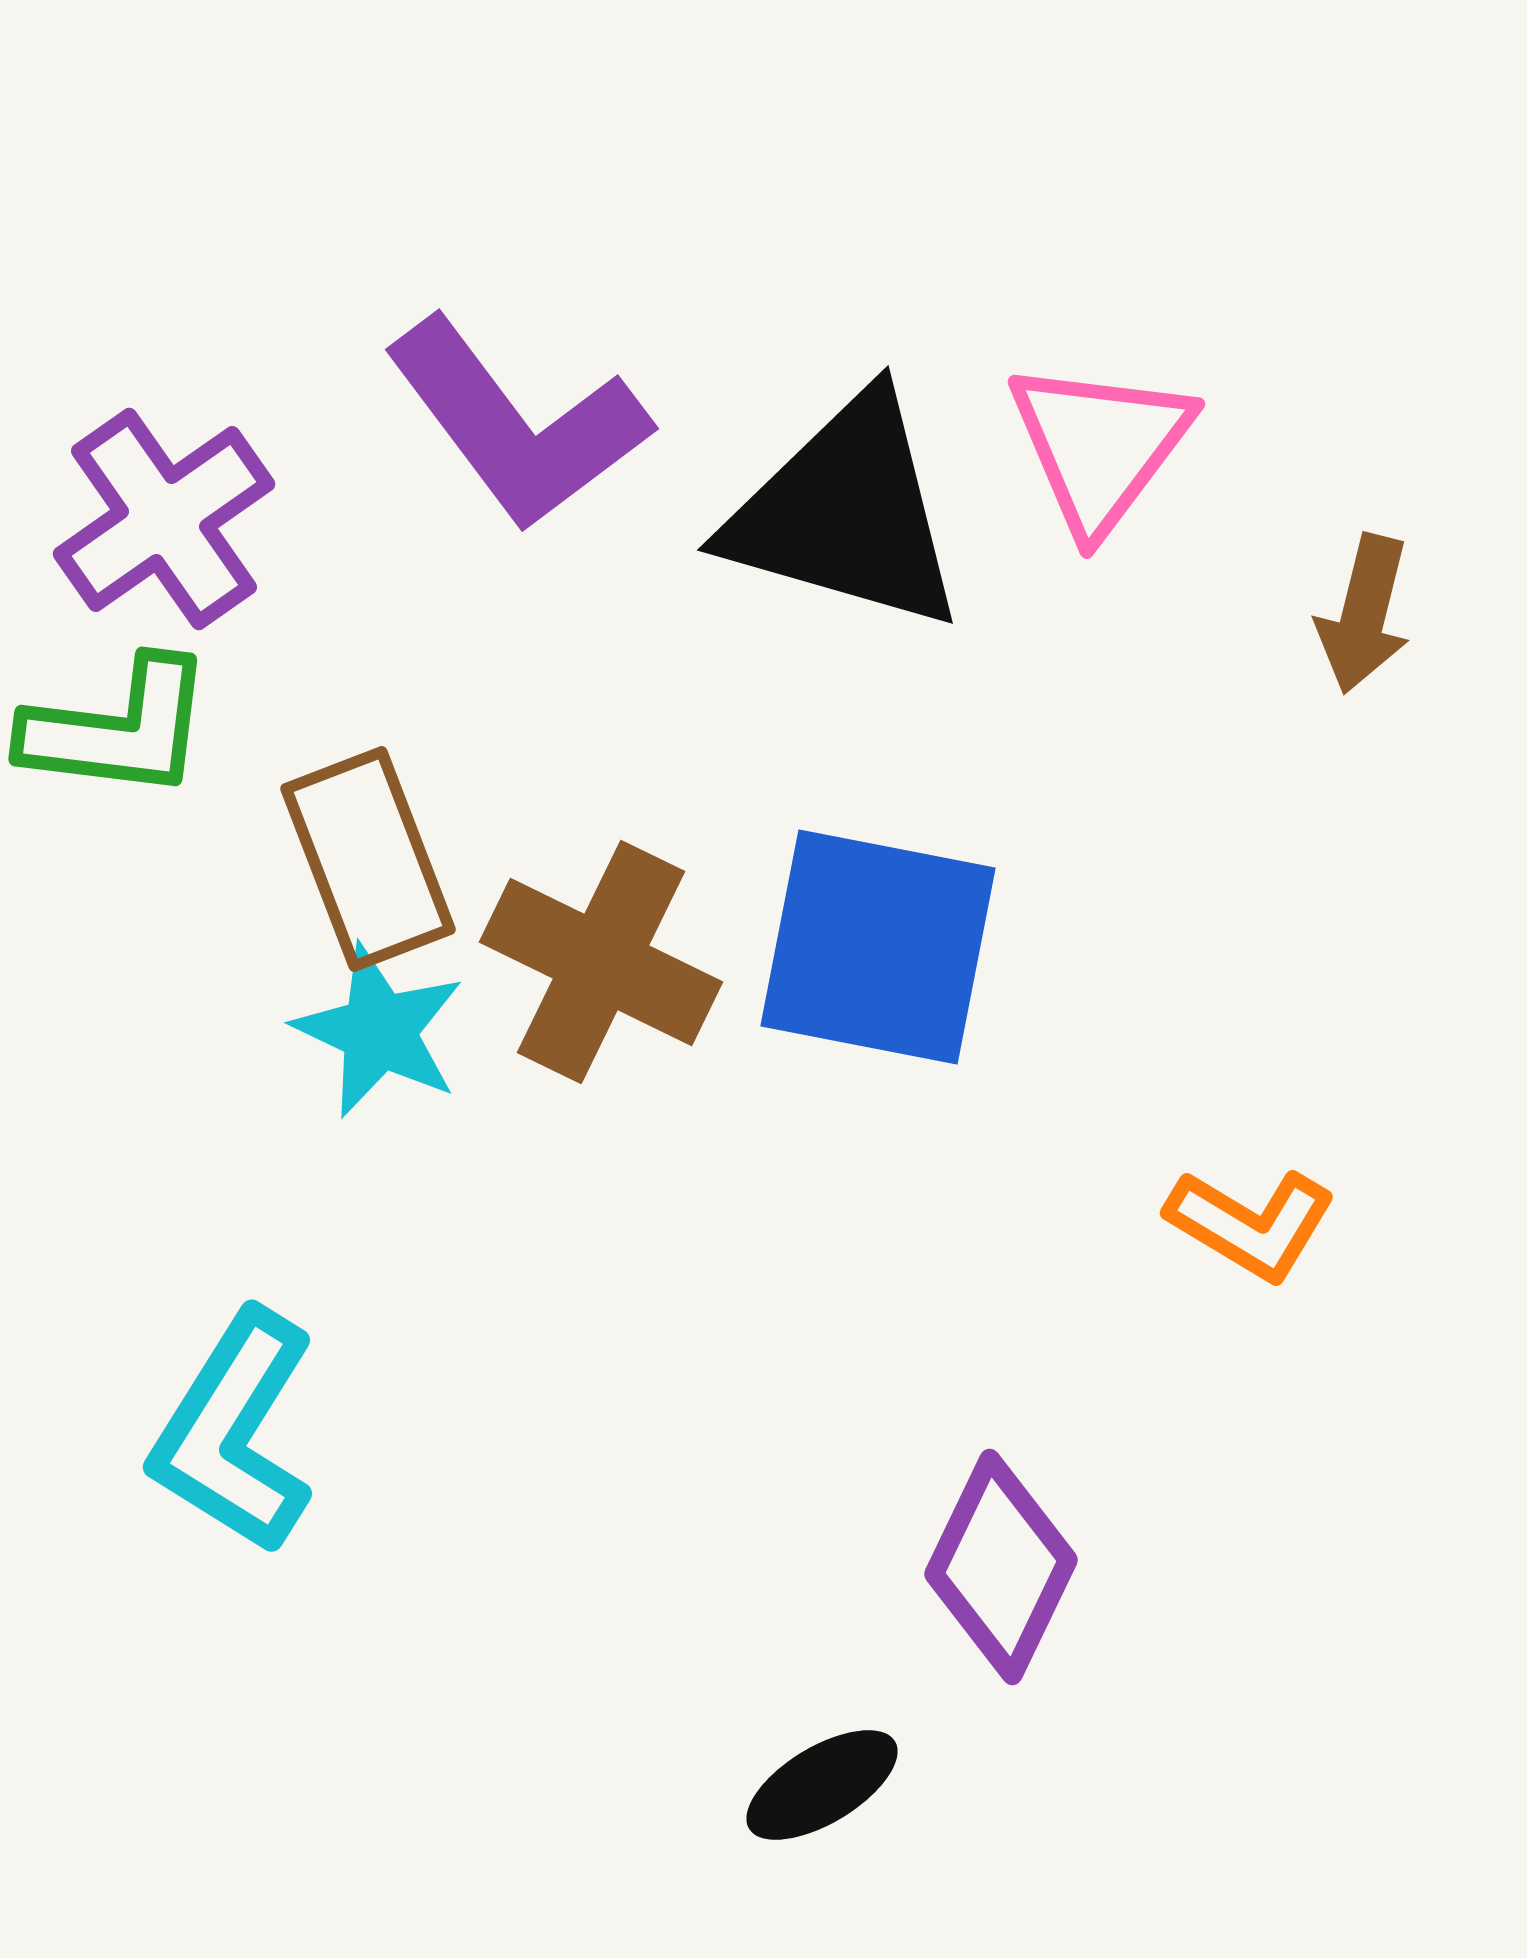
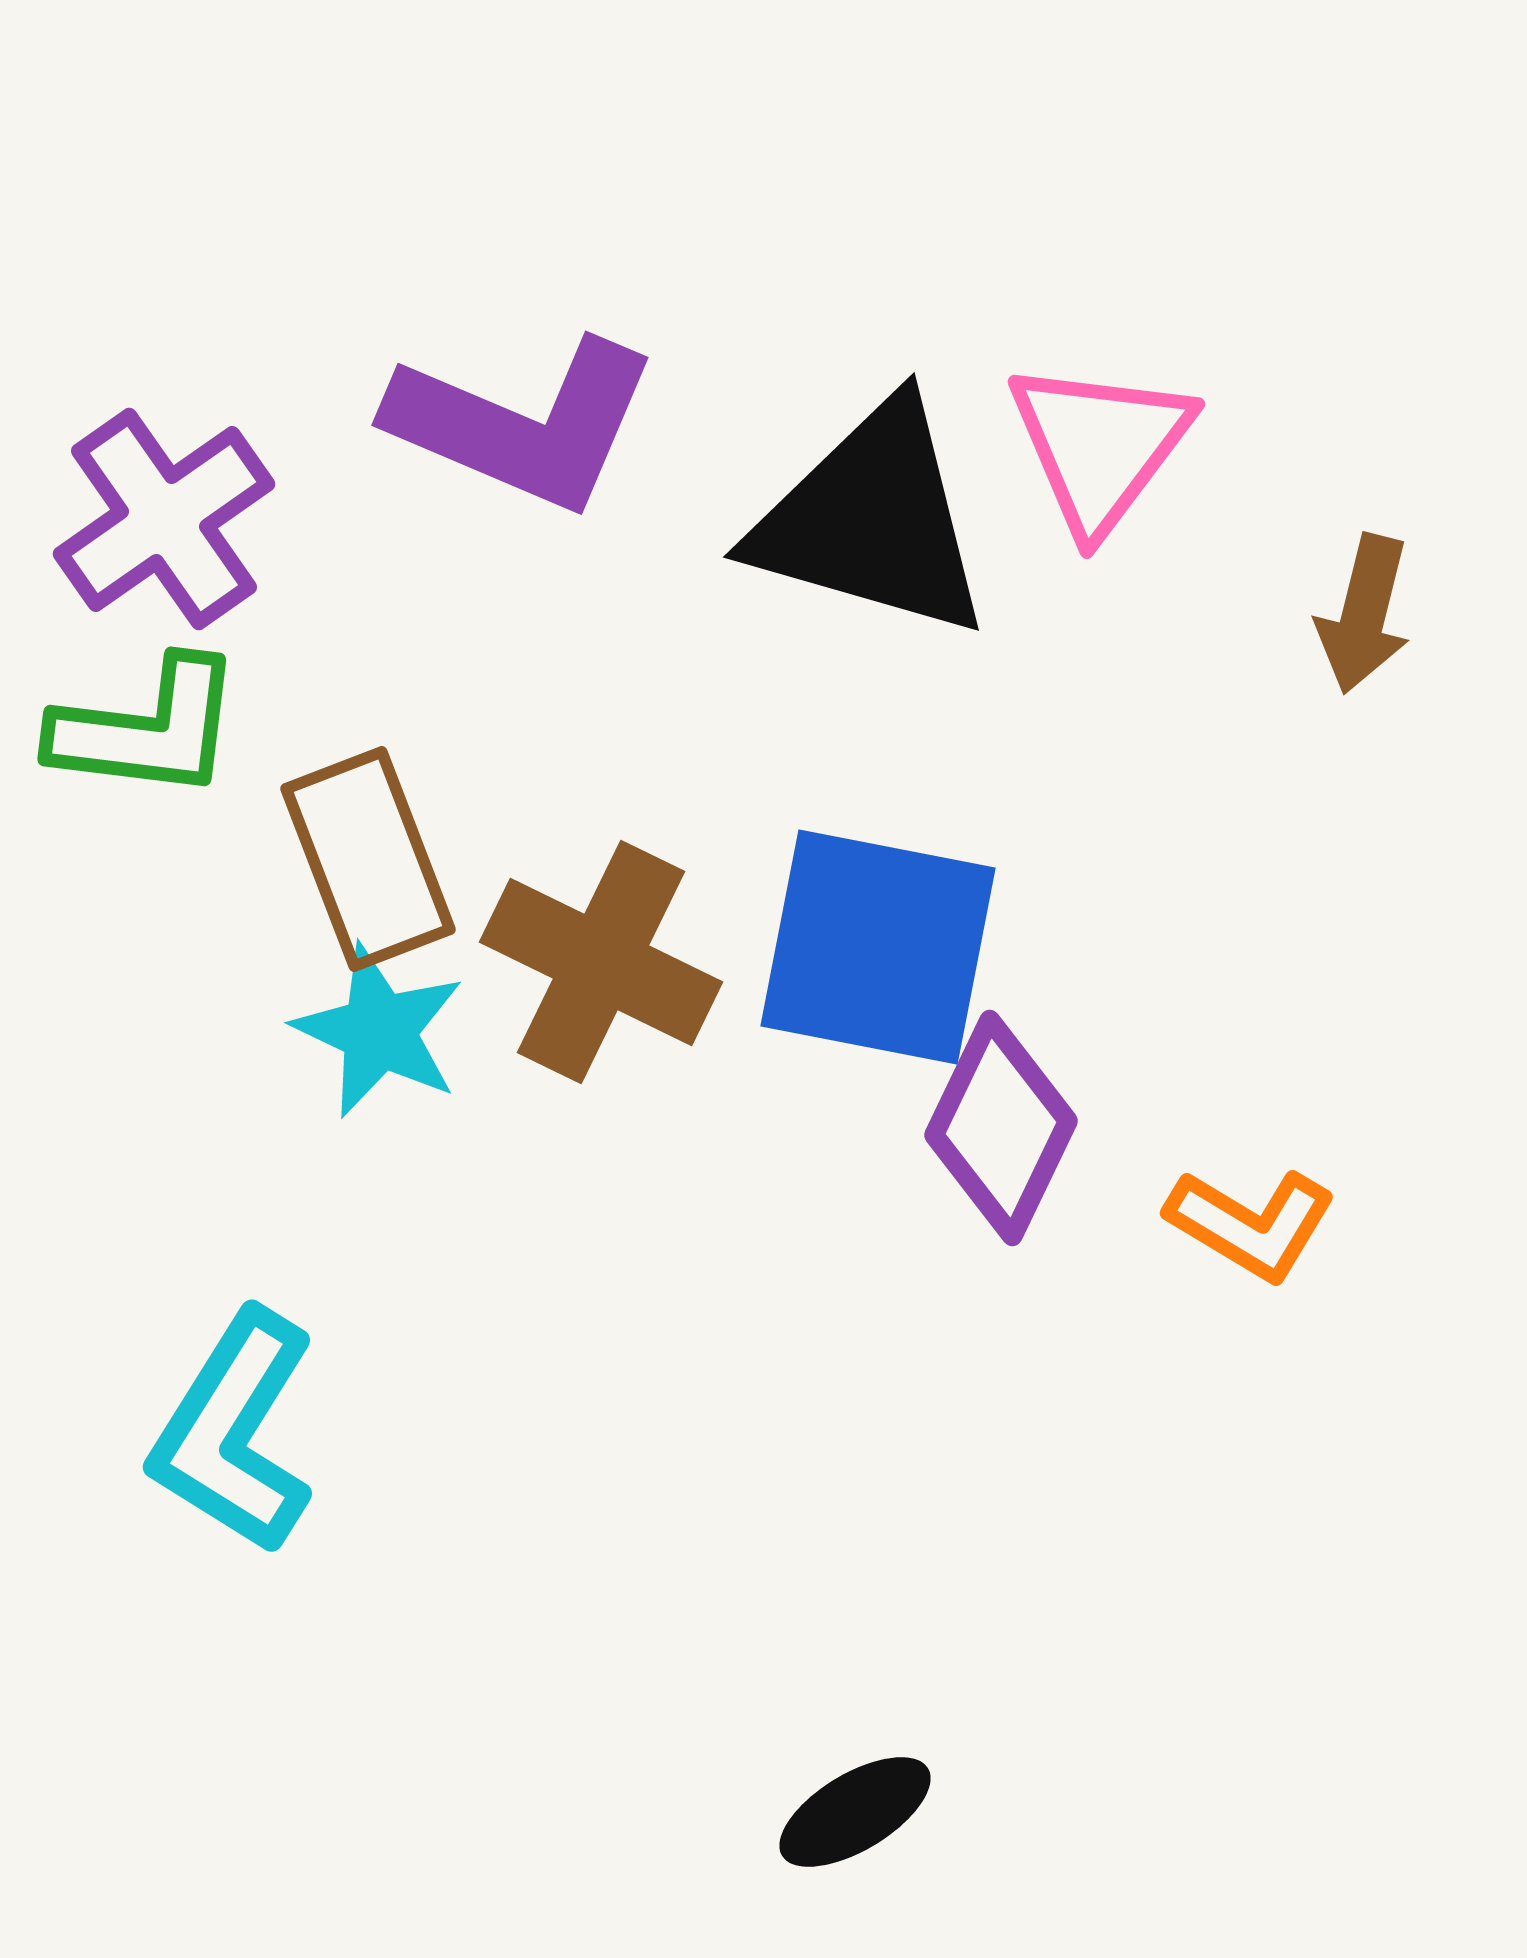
purple L-shape: moved 6 px right; rotated 30 degrees counterclockwise
black triangle: moved 26 px right, 7 px down
green L-shape: moved 29 px right
purple diamond: moved 439 px up
black ellipse: moved 33 px right, 27 px down
